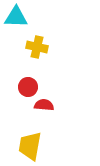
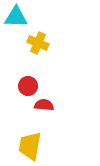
yellow cross: moved 1 px right, 4 px up; rotated 10 degrees clockwise
red circle: moved 1 px up
